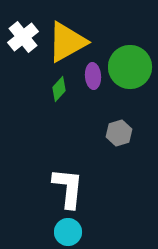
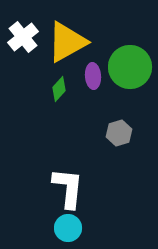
cyan circle: moved 4 px up
